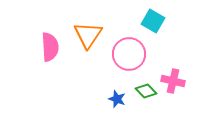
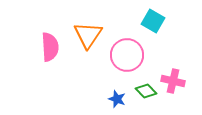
pink circle: moved 2 px left, 1 px down
